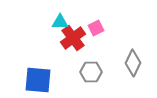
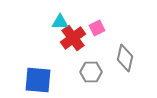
pink square: moved 1 px right
gray diamond: moved 8 px left, 5 px up; rotated 12 degrees counterclockwise
